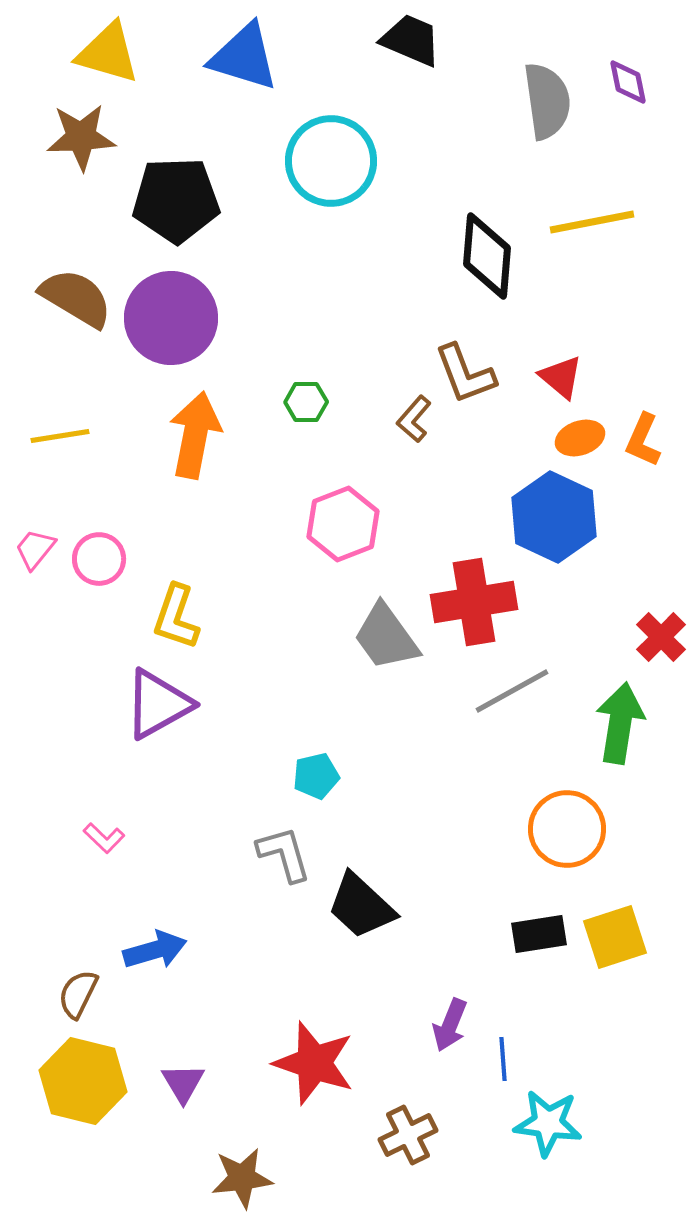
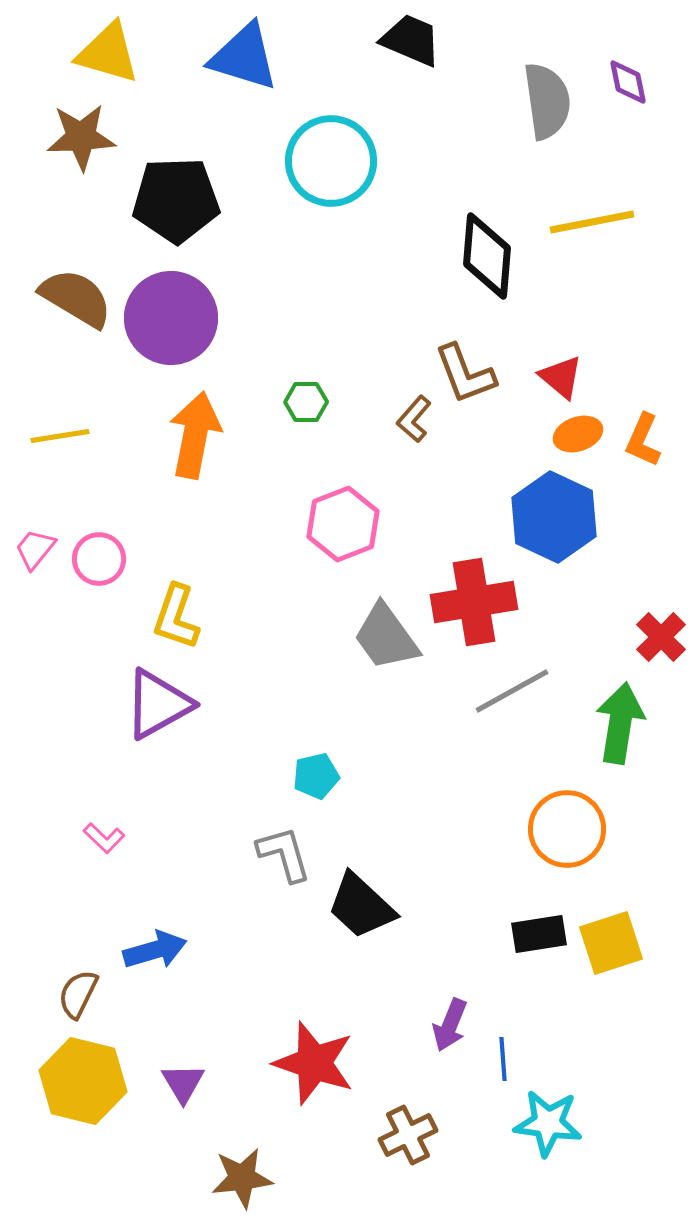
orange ellipse at (580, 438): moved 2 px left, 4 px up
yellow square at (615, 937): moved 4 px left, 6 px down
